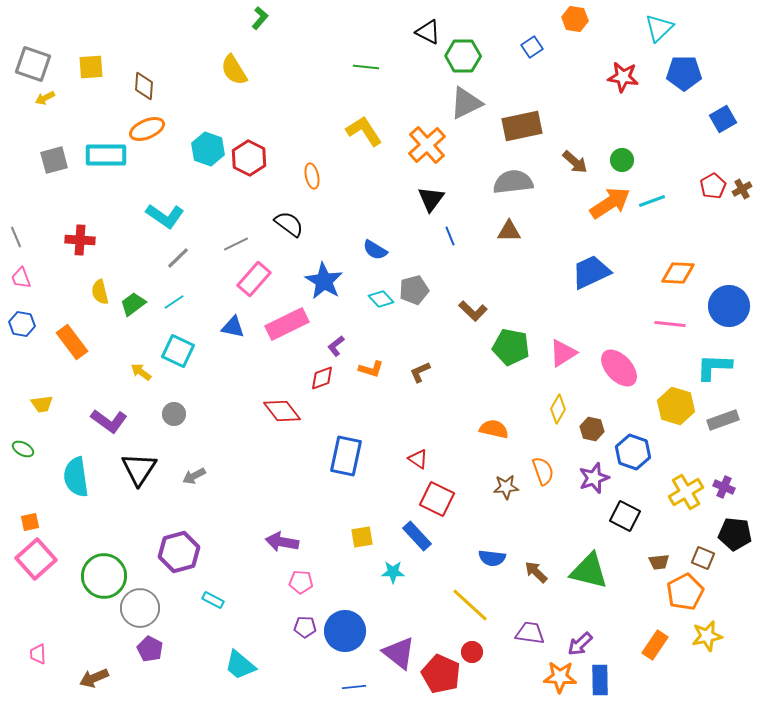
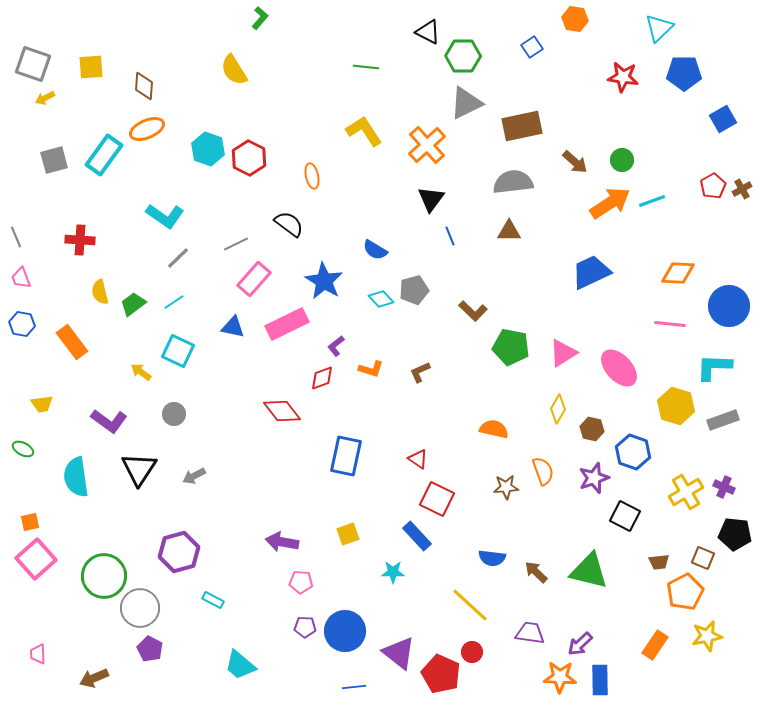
cyan rectangle at (106, 155): moved 2 px left; rotated 54 degrees counterclockwise
yellow square at (362, 537): moved 14 px left, 3 px up; rotated 10 degrees counterclockwise
